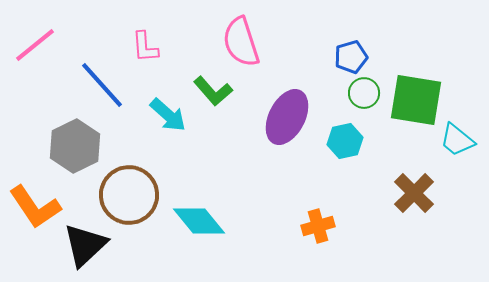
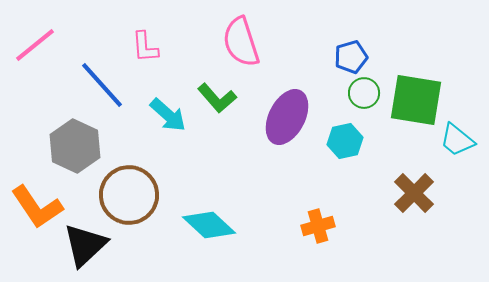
green L-shape: moved 4 px right, 7 px down
gray hexagon: rotated 9 degrees counterclockwise
orange L-shape: moved 2 px right
cyan diamond: moved 10 px right, 4 px down; rotated 8 degrees counterclockwise
